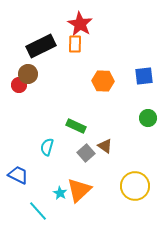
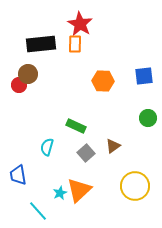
black rectangle: moved 2 px up; rotated 20 degrees clockwise
brown triangle: moved 8 px right; rotated 49 degrees clockwise
blue trapezoid: rotated 125 degrees counterclockwise
cyan star: rotated 16 degrees clockwise
